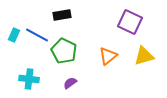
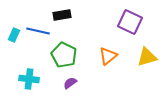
blue line: moved 1 px right, 4 px up; rotated 15 degrees counterclockwise
green pentagon: moved 4 px down
yellow triangle: moved 3 px right, 1 px down
